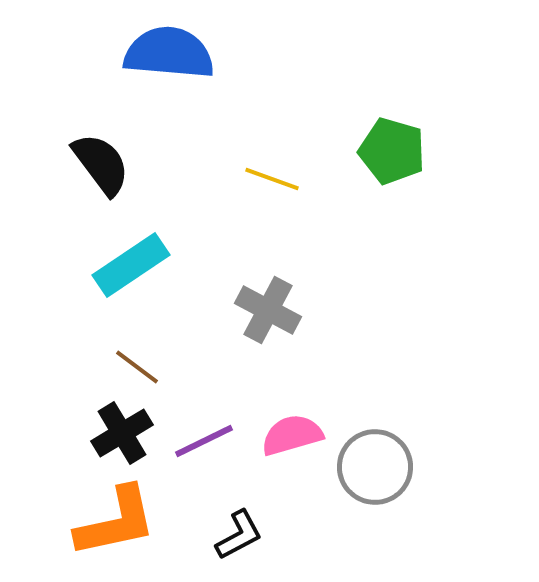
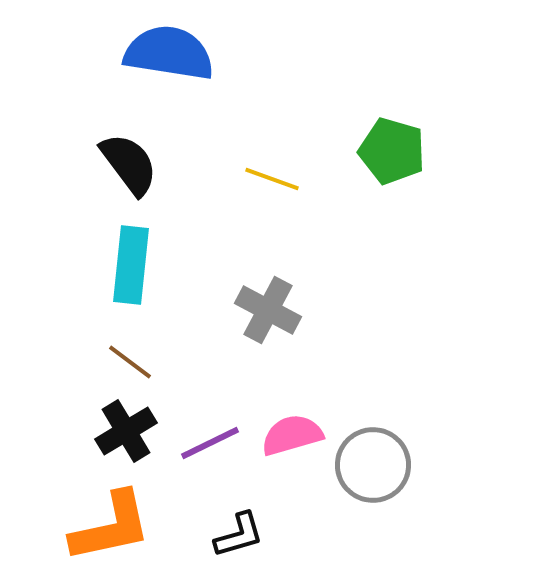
blue semicircle: rotated 4 degrees clockwise
black semicircle: moved 28 px right
cyan rectangle: rotated 50 degrees counterclockwise
brown line: moved 7 px left, 5 px up
black cross: moved 4 px right, 2 px up
purple line: moved 6 px right, 2 px down
gray circle: moved 2 px left, 2 px up
orange L-shape: moved 5 px left, 5 px down
black L-shape: rotated 12 degrees clockwise
